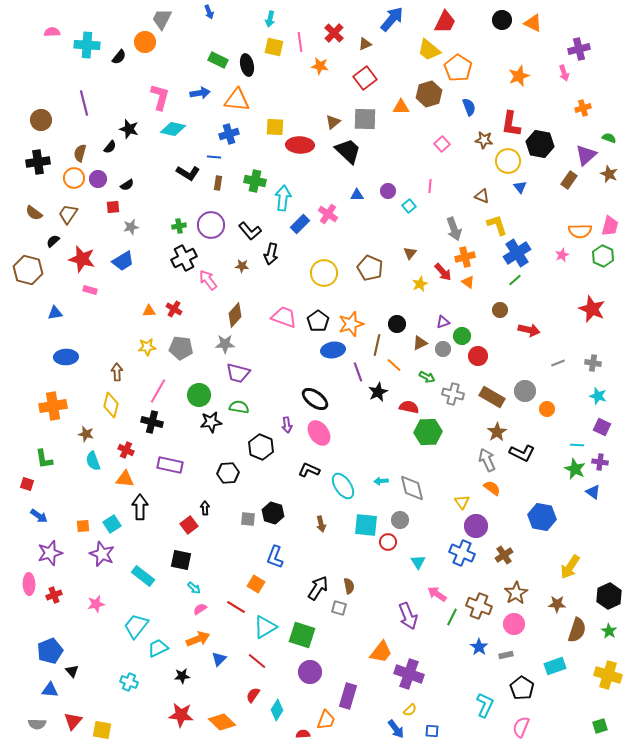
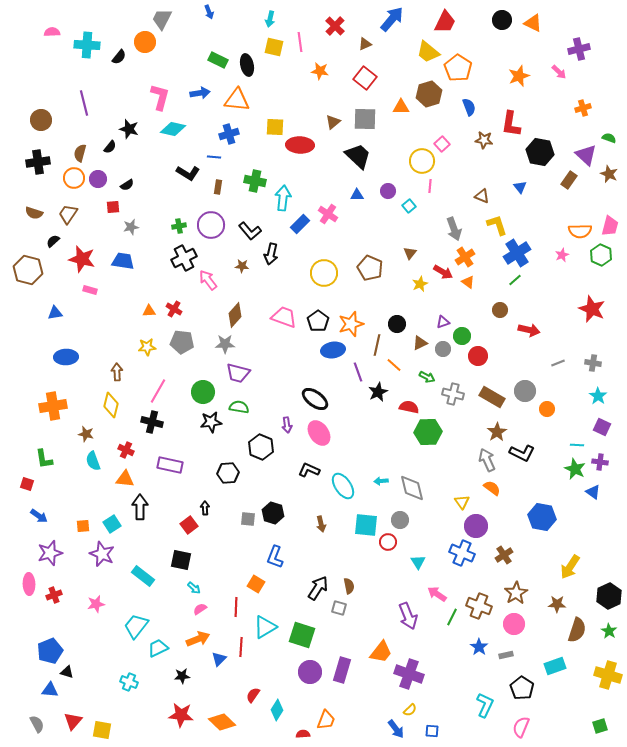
red cross at (334, 33): moved 1 px right, 7 px up
yellow trapezoid at (429, 50): moved 1 px left, 2 px down
orange star at (320, 66): moved 5 px down
pink arrow at (564, 73): moved 5 px left, 1 px up; rotated 28 degrees counterclockwise
red square at (365, 78): rotated 15 degrees counterclockwise
black hexagon at (540, 144): moved 8 px down
black trapezoid at (348, 151): moved 10 px right, 5 px down
purple triangle at (586, 155): rotated 35 degrees counterclockwise
yellow circle at (508, 161): moved 86 px left
brown rectangle at (218, 183): moved 4 px down
brown semicircle at (34, 213): rotated 18 degrees counterclockwise
green hexagon at (603, 256): moved 2 px left, 1 px up
orange cross at (465, 257): rotated 18 degrees counterclockwise
blue trapezoid at (123, 261): rotated 140 degrees counterclockwise
red arrow at (443, 272): rotated 18 degrees counterclockwise
gray pentagon at (181, 348): moved 1 px right, 6 px up
green circle at (199, 395): moved 4 px right, 3 px up
cyan star at (598, 396): rotated 18 degrees clockwise
red line at (236, 607): rotated 60 degrees clockwise
red line at (257, 661): moved 16 px left, 14 px up; rotated 54 degrees clockwise
black triangle at (72, 671): moved 5 px left, 1 px down; rotated 32 degrees counterclockwise
purple rectangle at (348, 696): moved 6 px left, 26 px up
gray semicircle at (37, 724): rotated 120 degrees counterclockwise
